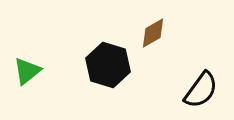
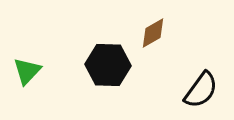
black hexagon: rotated 15 degrees counterclockwise
green triangle: rotated 8 degrees counterclockwise
